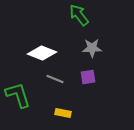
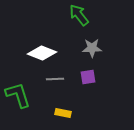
gray line: rotated 24 degrees counterclockwise
